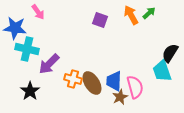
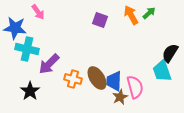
brown ellipse: moved 5 px right, 5 px up
